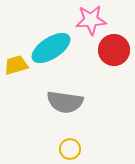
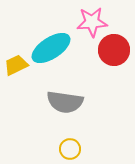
pink star: moved 1 px right, 2 px down
yellow trapezoid: rotated 10 degrees counterclockwise
